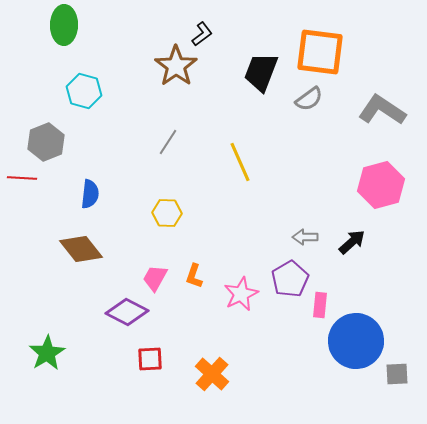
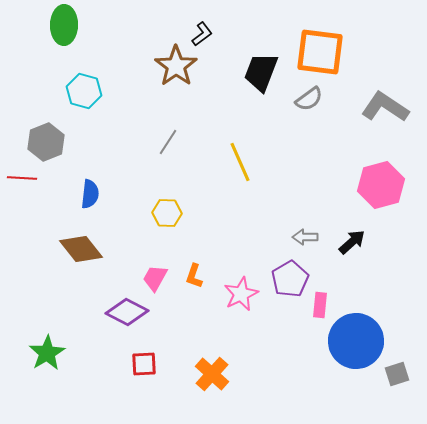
gray L-shape: moved 3 px right, 3 px up
red square: moved 6 px left, 5 px down
gray square: rotated 15 degrees counterclockwise
